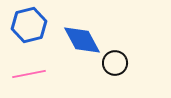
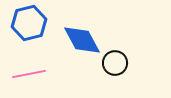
blue hexagon: moved 2 px up
